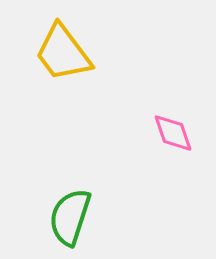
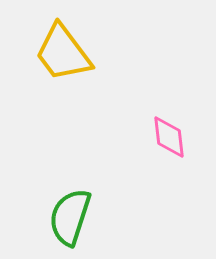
pink diamond: moved 4 px left, 4 px down; rotated 12 degrees clockwise
